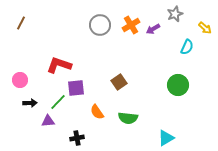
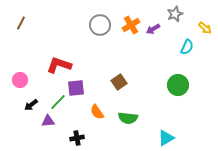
black arrow: moved 1 px right, 2 px down; rotated 144 degrees clockwise
